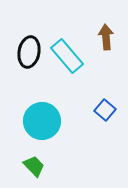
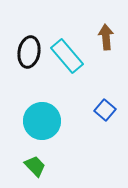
green trapezoid: moved 1 px right
